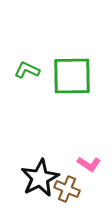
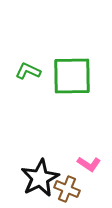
green L-shape: moved 1 px right, 1 px down
